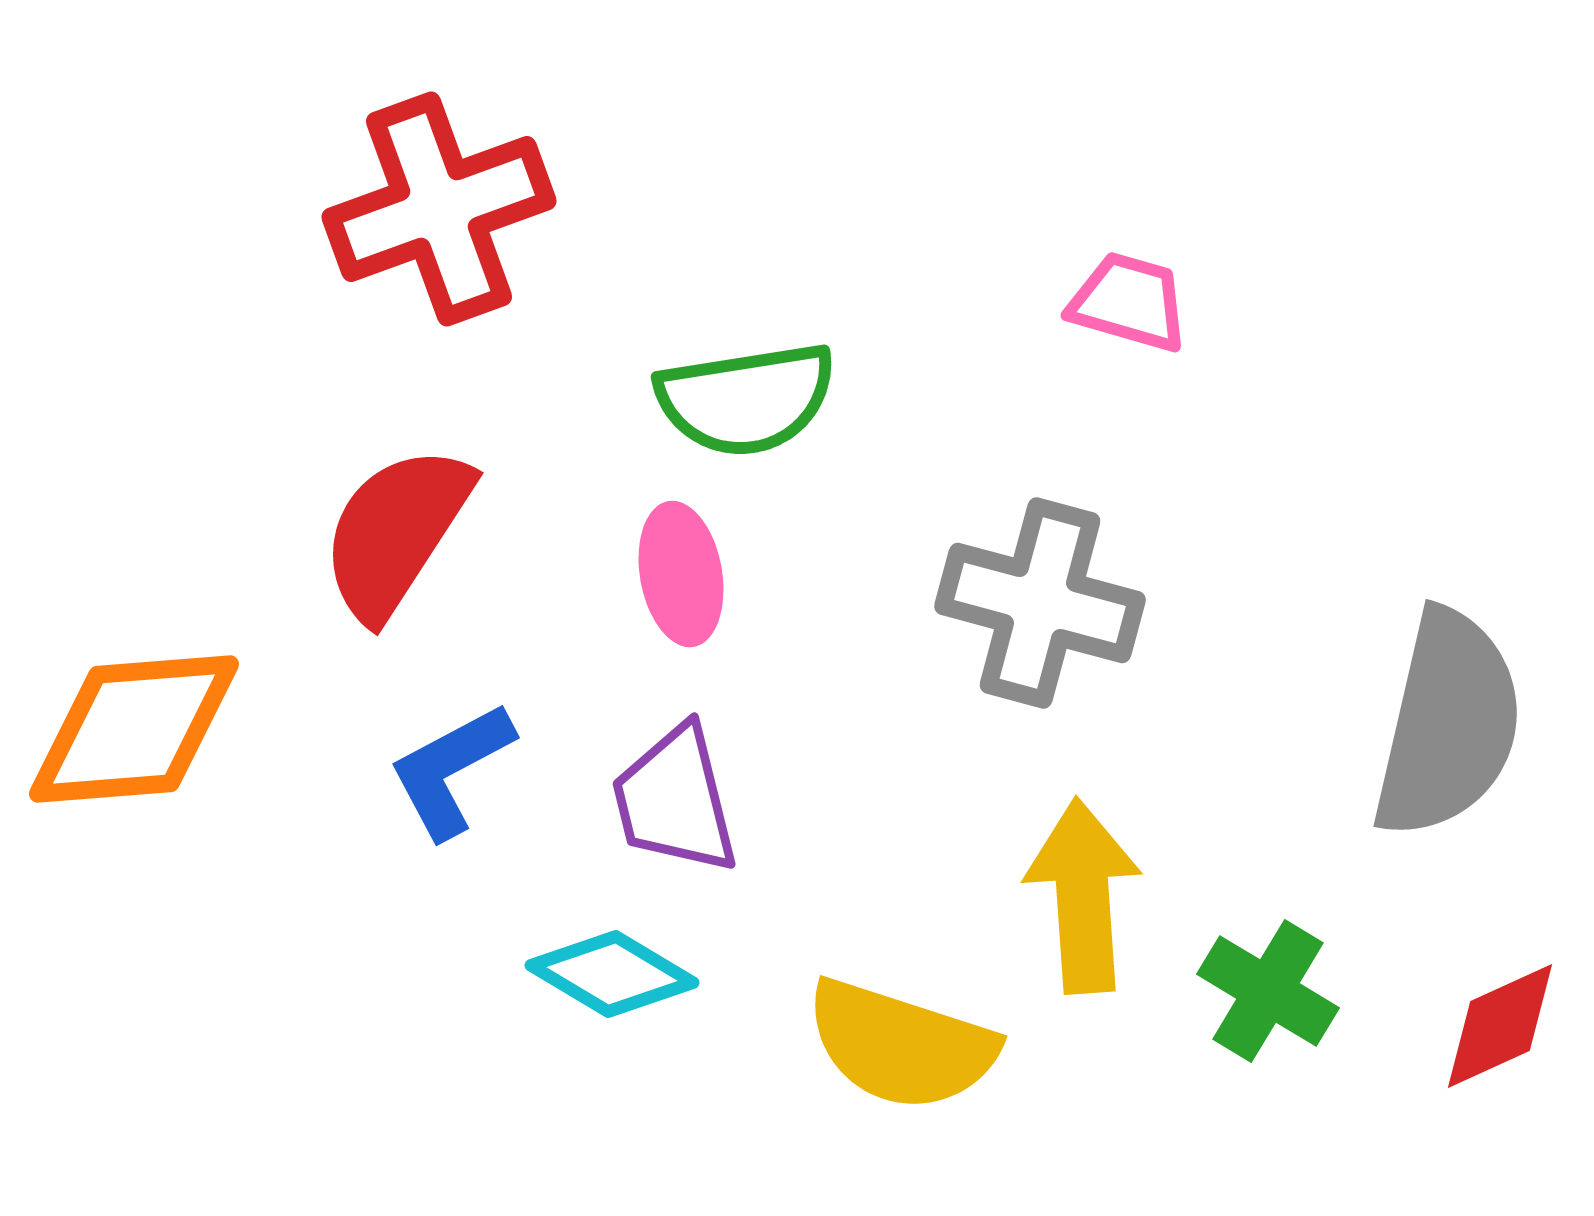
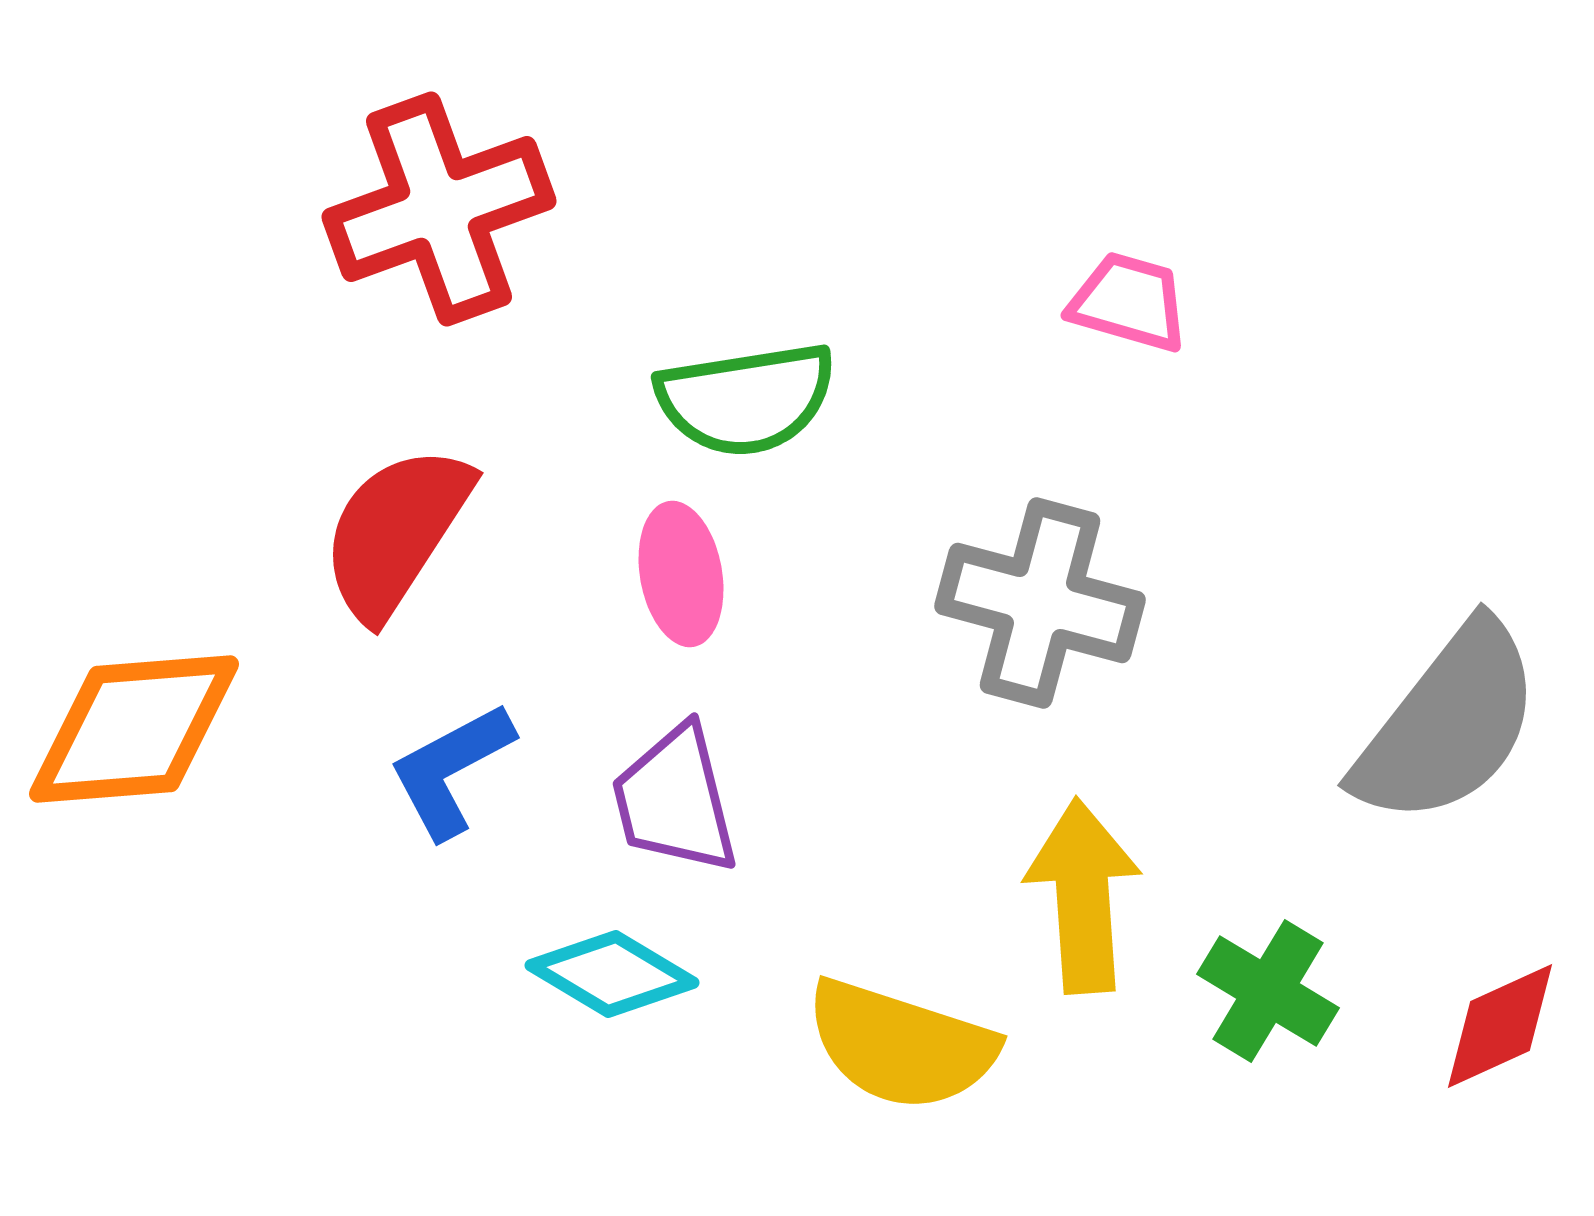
gray semicircle: rotated 25 degrees clockwise
